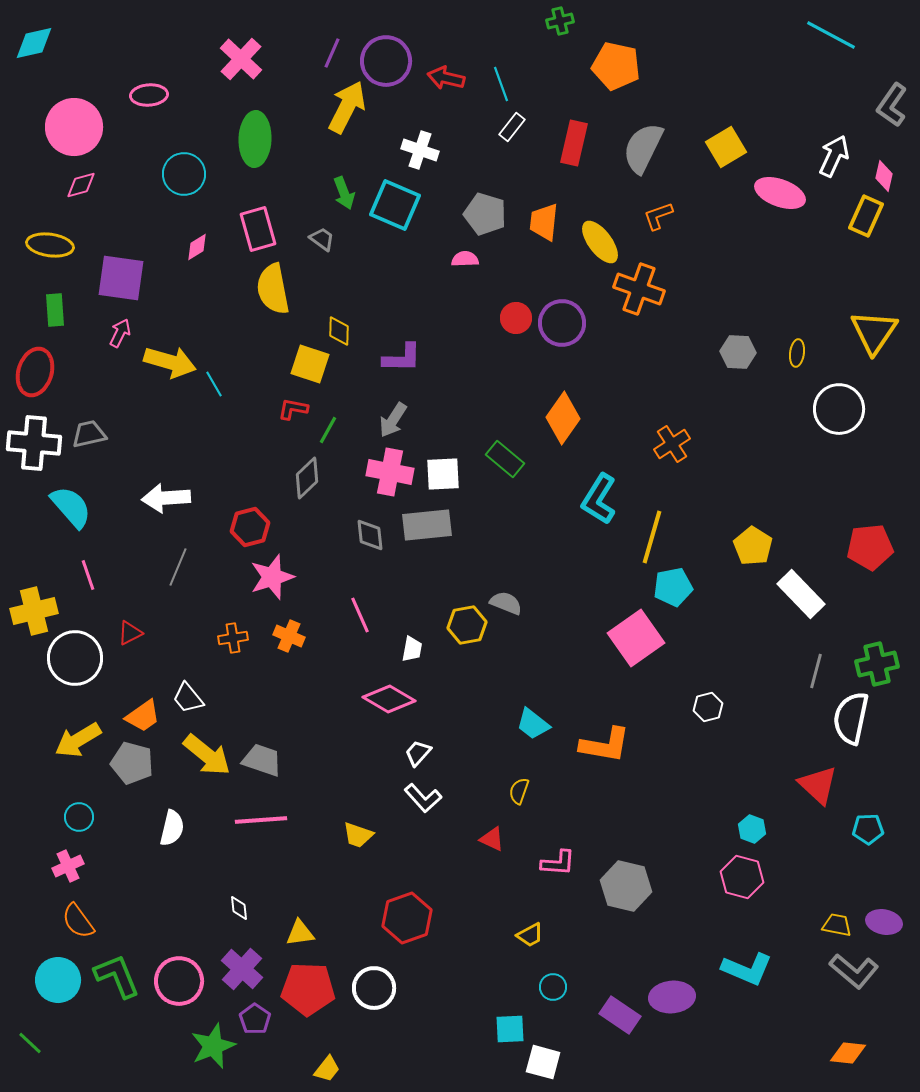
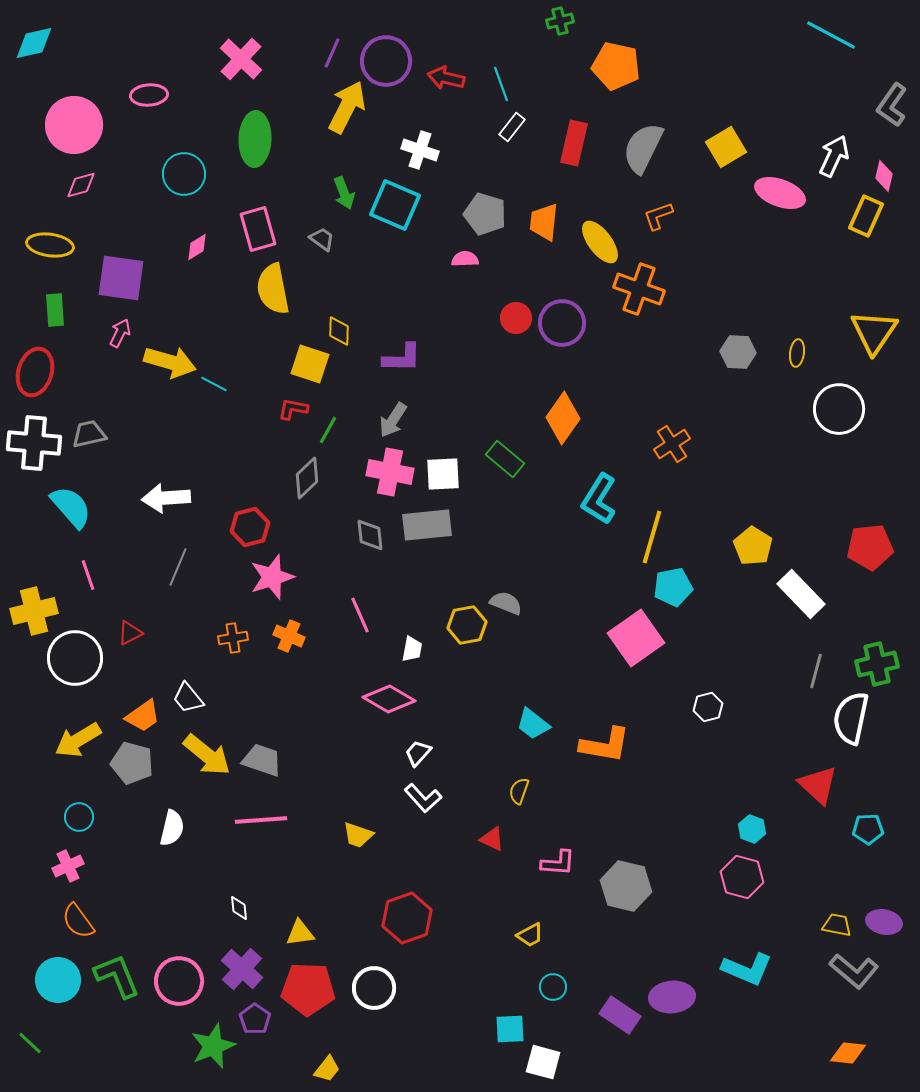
pink circle at (74, 127): moved 2 px up
cyan line at (214, 384): rotated 32 degrees counterclockwise
